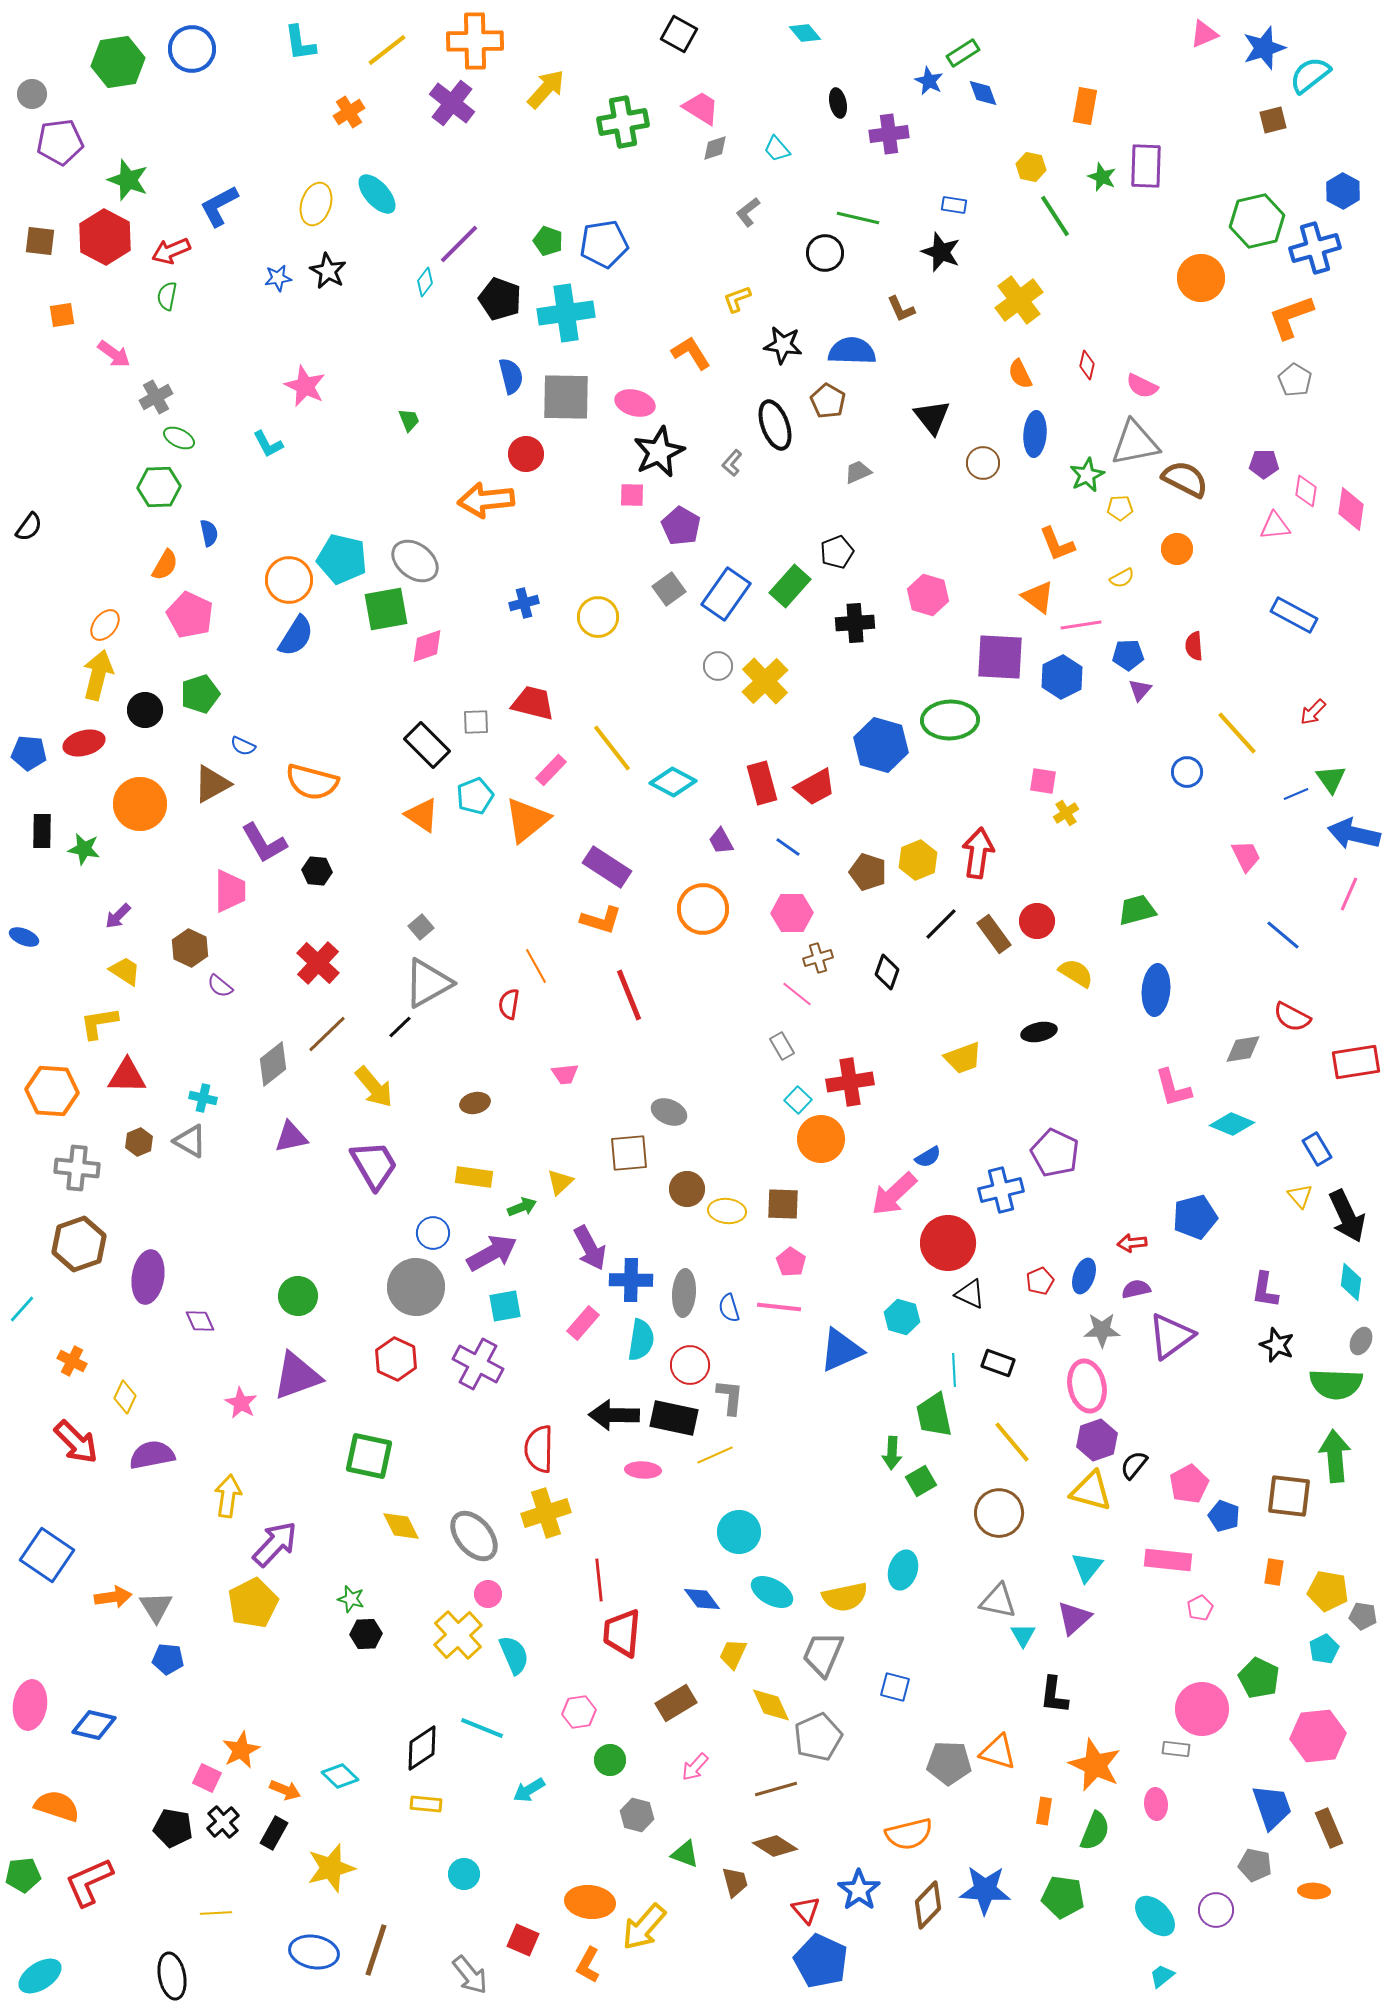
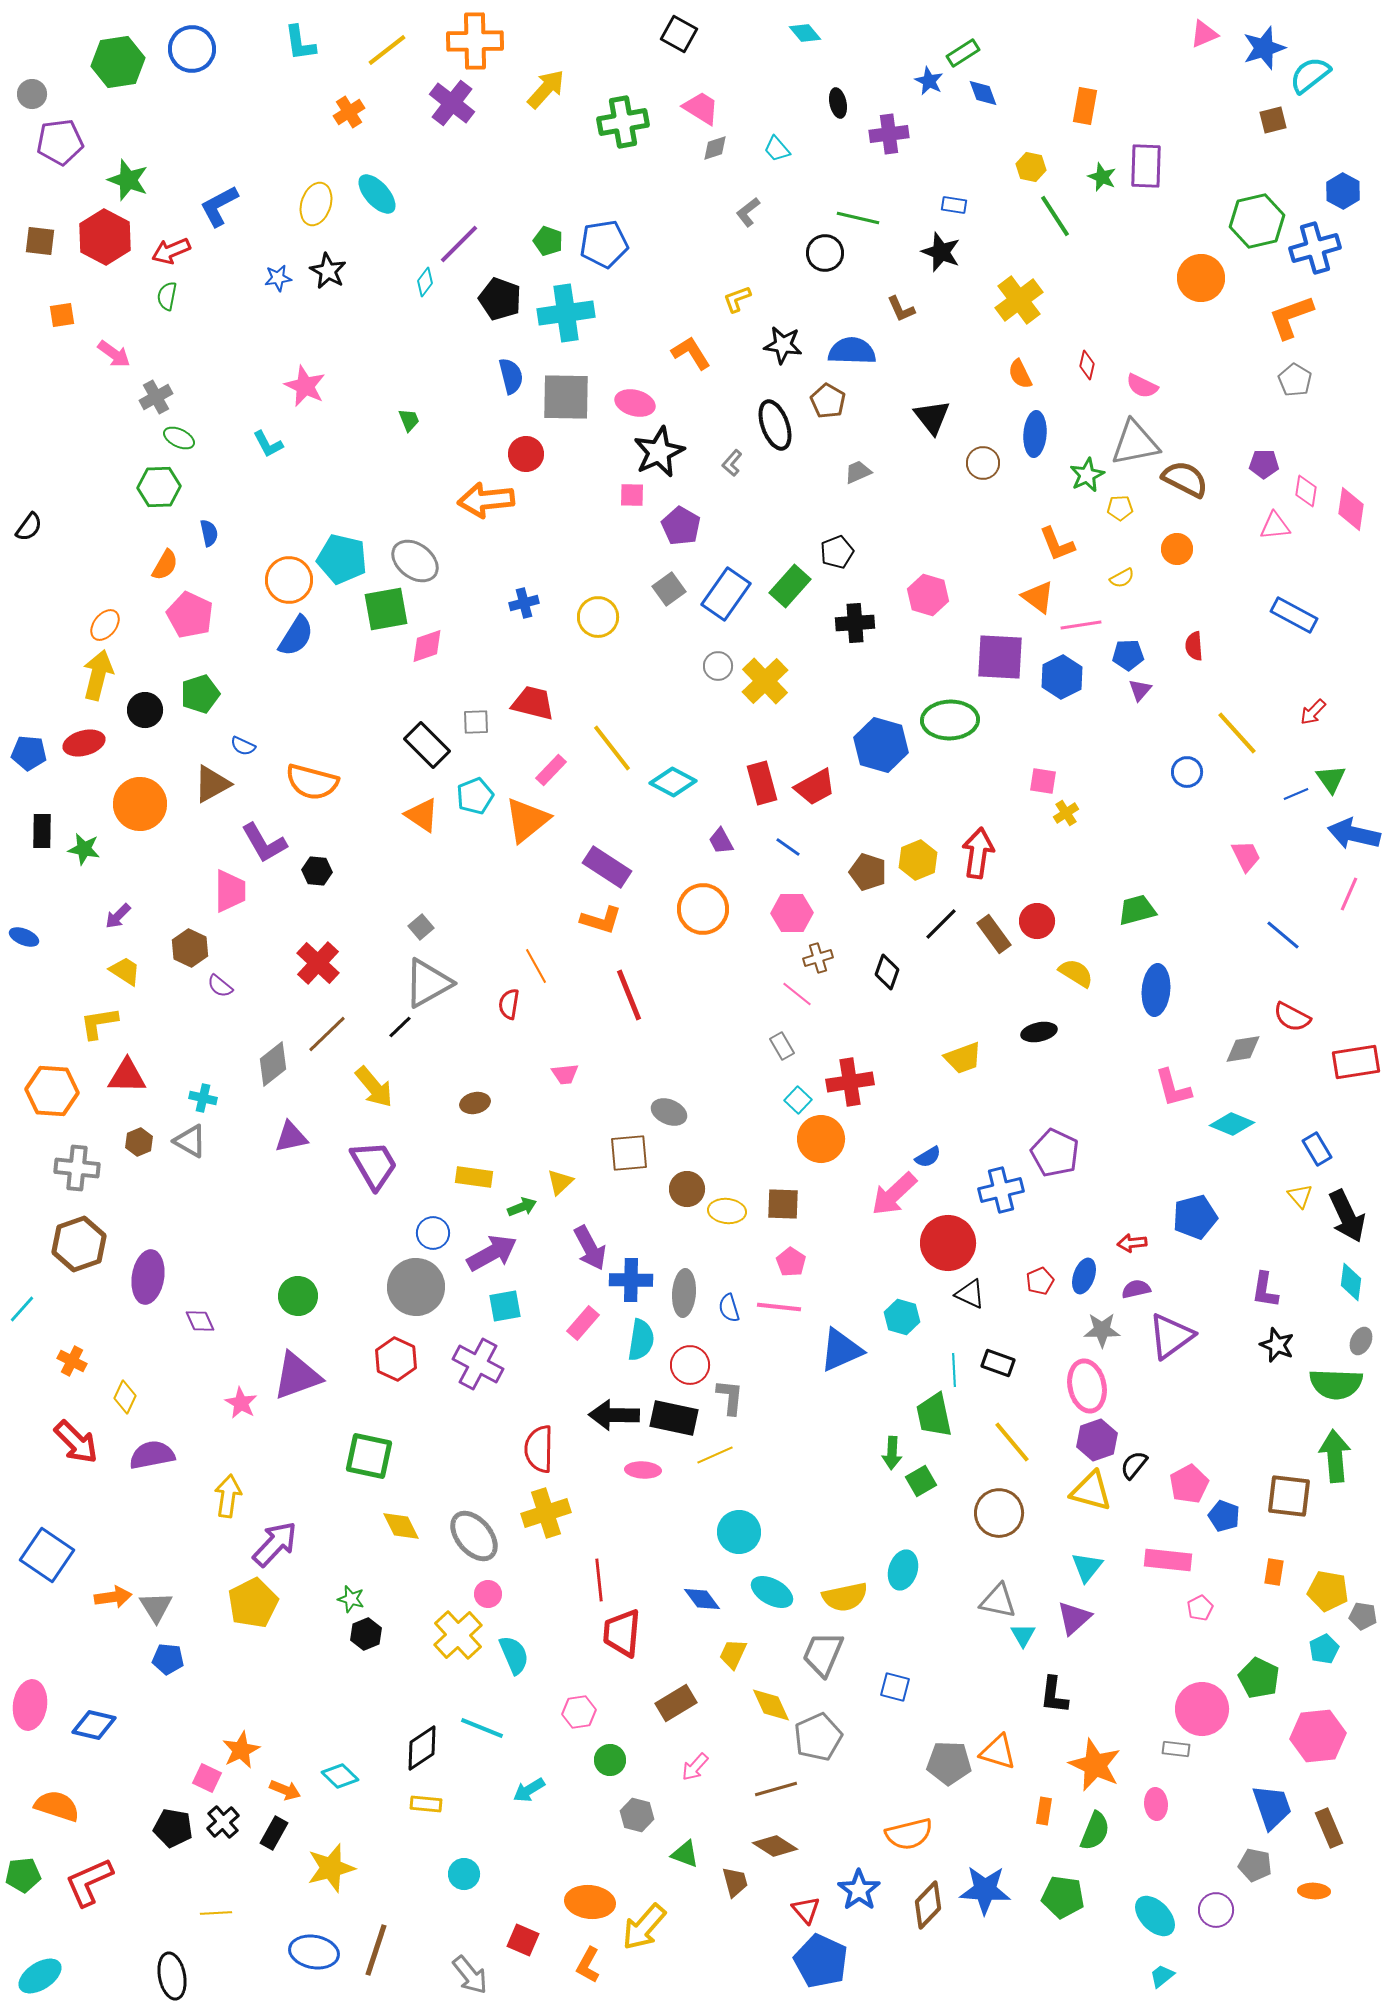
black hexagon at (366, 1634): rotated 20 degrees counterclockwise
